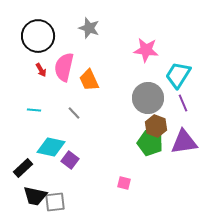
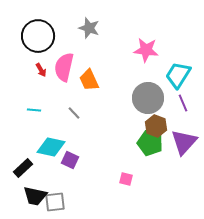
purple triangle: rotated 40 degrees counterclockwise
purple square: rotated 12 degrees counterclockwise
pink square: moved 2 px right, 4 px up
